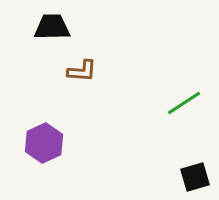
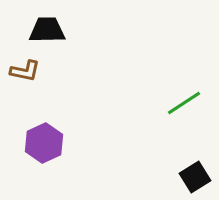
black trapezoid: moved 5 px left, 3 px down
brown L-shape: moved 57 px left; rotated 8 degrees clockwise
black square: rotated 16 degrees counterclockwise
